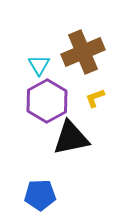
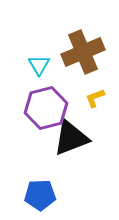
purple hexagon: moved 1 px left, 7 px down; rotated 15 degrees clockwise
black triangle: rotated 9 degrees counterclockwise
